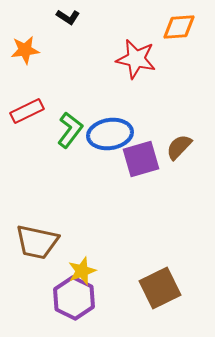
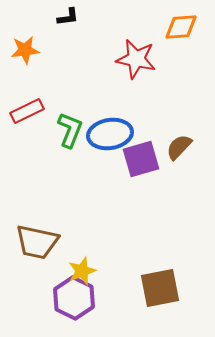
black L-shape: rotated 40 degrees counterclockwise
orange diamond: moved 2 px right
green L-shape: rotated 15 degrees counterclockwise
brown square: rotated 15 degrees clockwise
